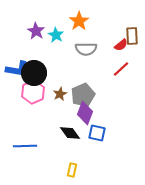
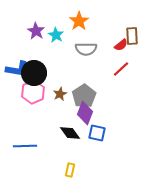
gray pentagon: moved 1 px right, 1 px down; rotated 10 degrees counterclockwise
yellow rectangle: moved 2 px left
